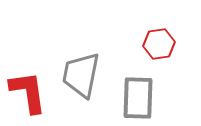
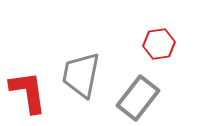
gray rectangle: rotated 36 degrees clockwise
